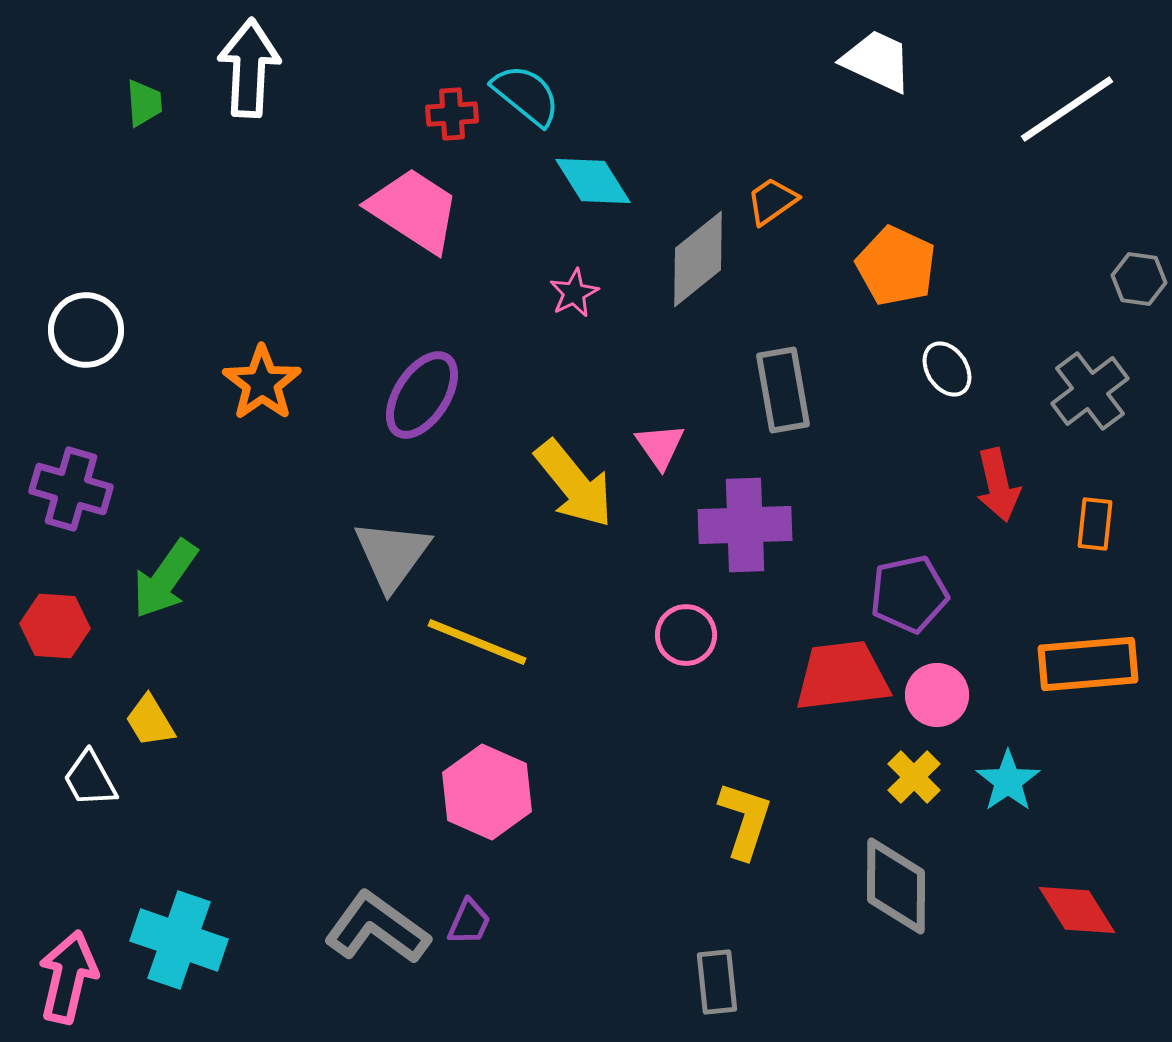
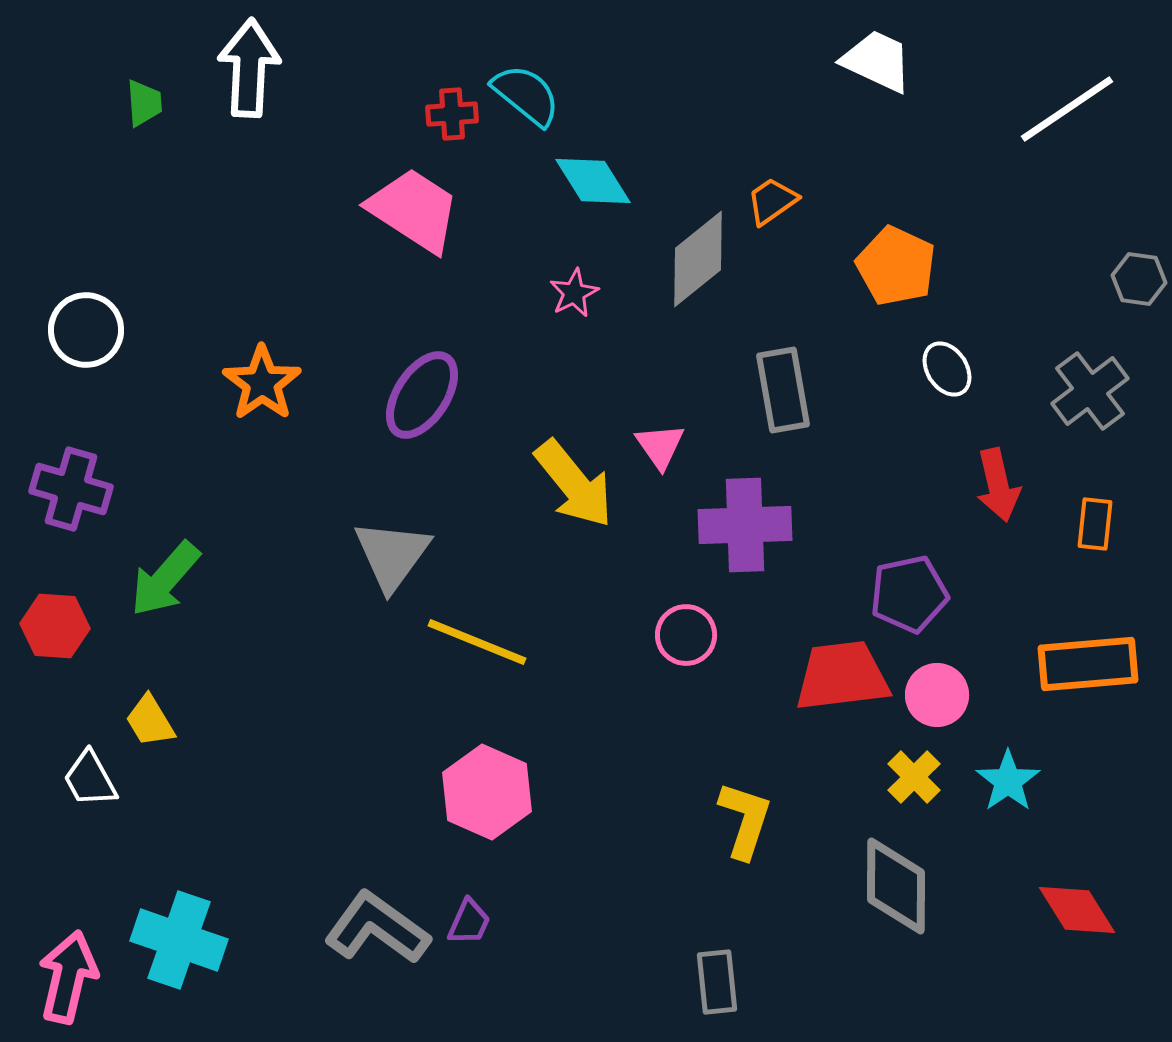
green arrow at (165, 579): rotated 6 degrees clockwise
